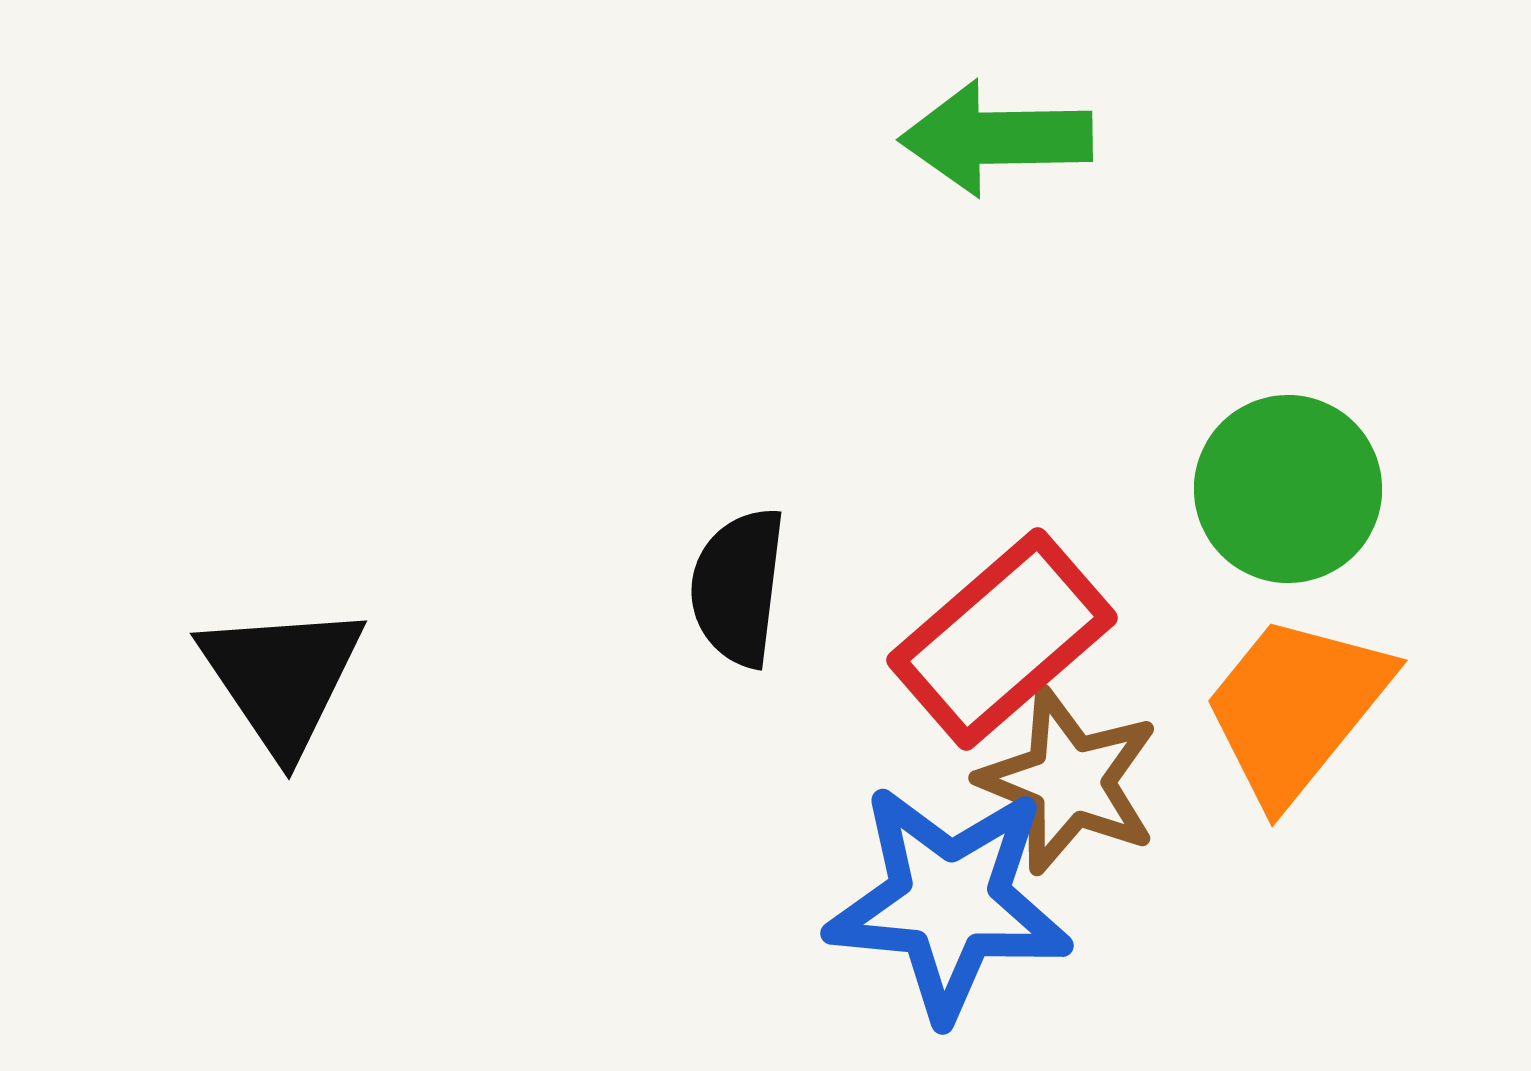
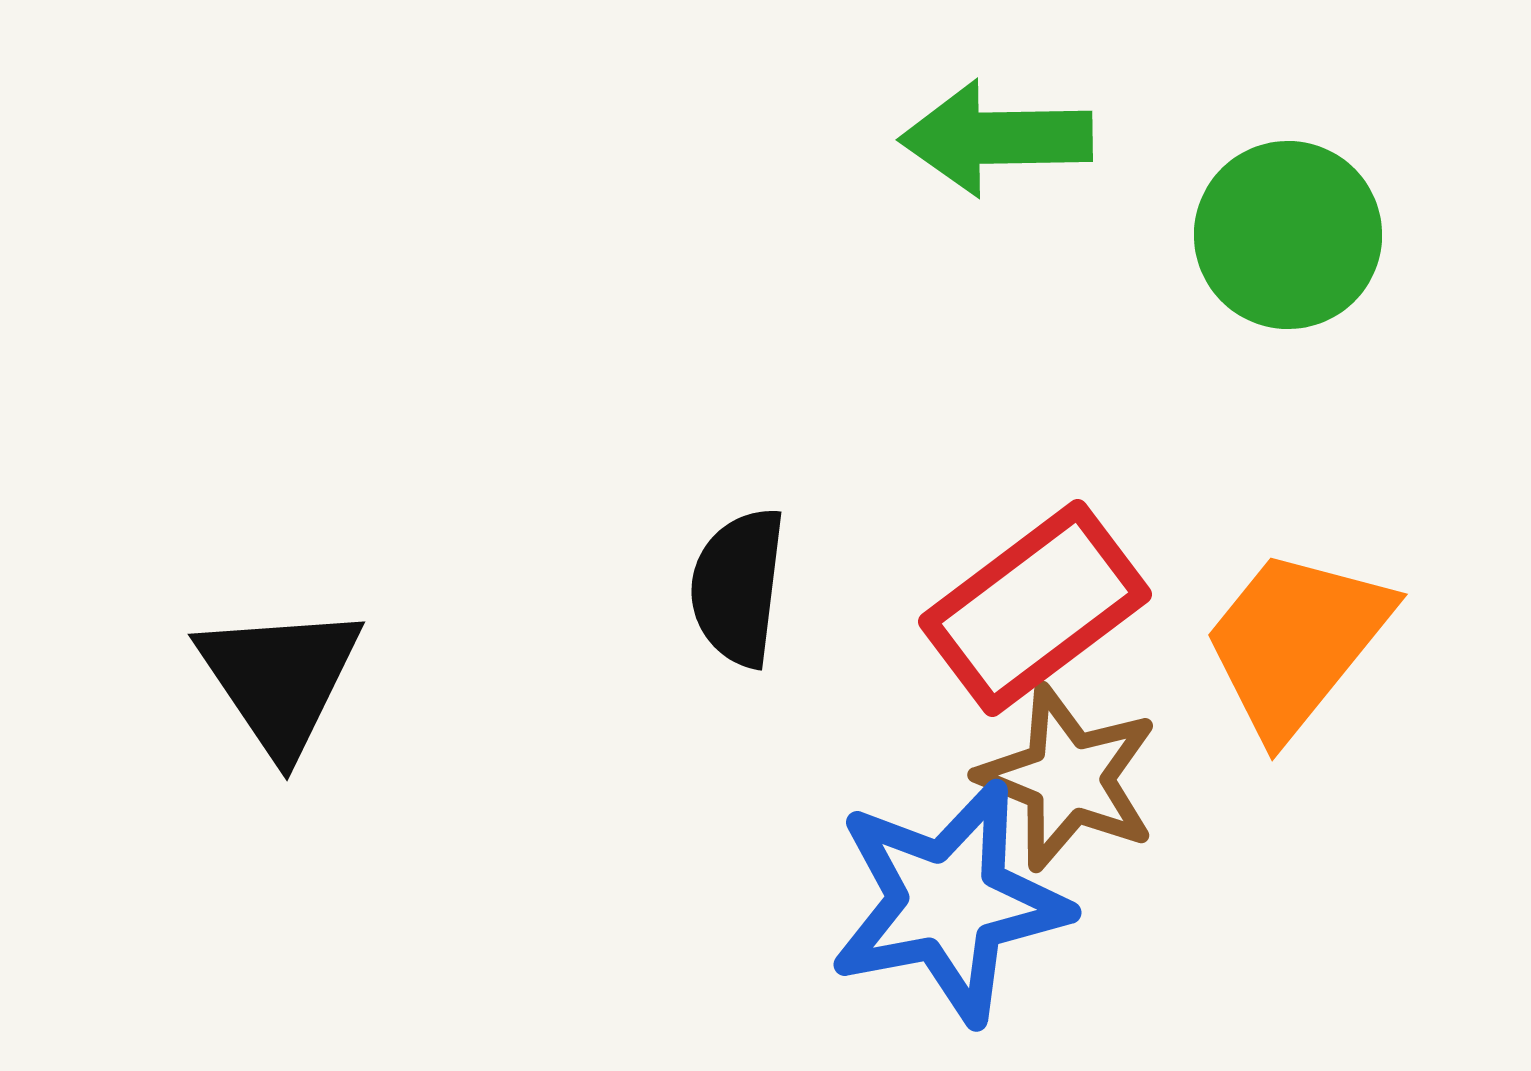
green circle: moved 254 px up
red rectangle: moved 33 px right, 31 px up; rotated 4 degrees clockwise
black triangle: moved 2 px left, 1 px down
orange trapezoid: moved 66 px up
brown star: moved 1 px left, 3 px up
blue star: rotated 16 degrees counterclockwise
